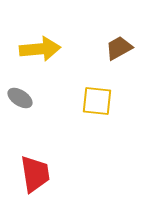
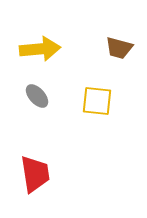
brown trapezoid: rotated 136 degrees counterclockwise
gray ellipse: moved 17 px right, 2 px up; rotated 15 degrees clockwise
